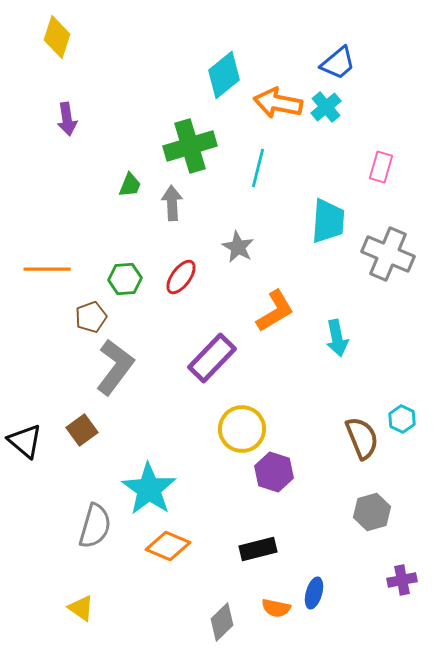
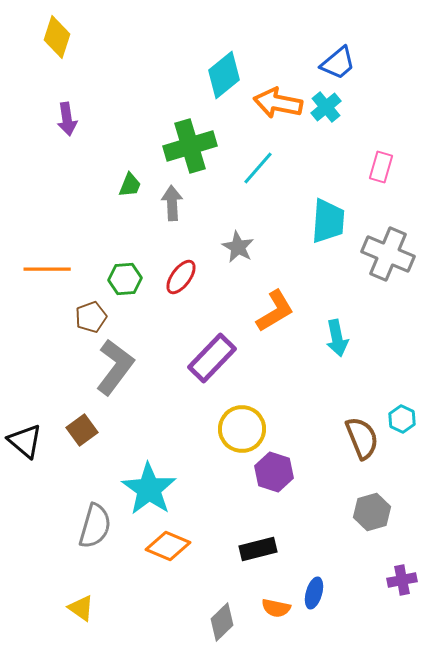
cyan line: rotated 27 degrees clockwise
